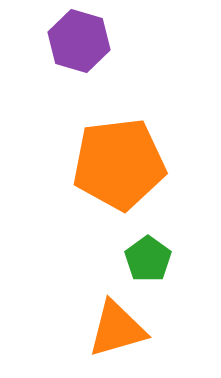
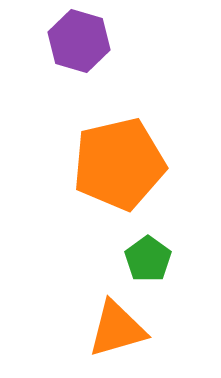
orange pentagon: rotated 6 degrees counterclockwise
